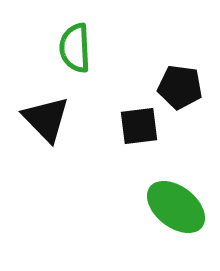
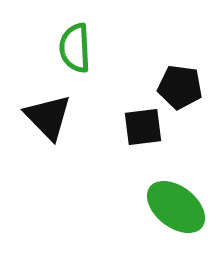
black triangle: moved 2 px right, 2 px up
black square: moved 4 px right, 1 px down
